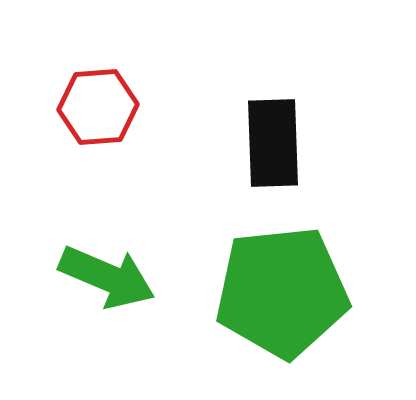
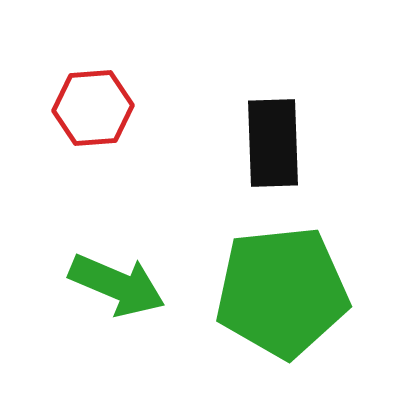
red hexagon: moved 5 px left, 1 px down
green arrow: moved 10 px right, 8 px down
